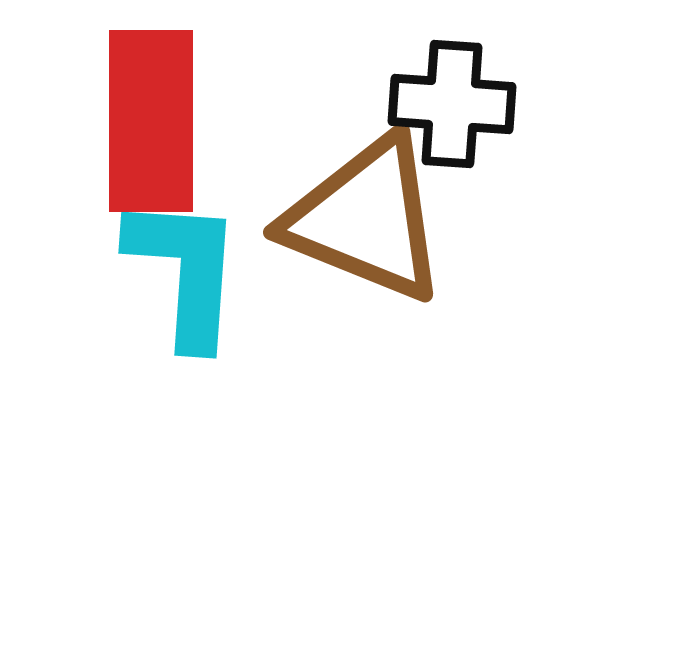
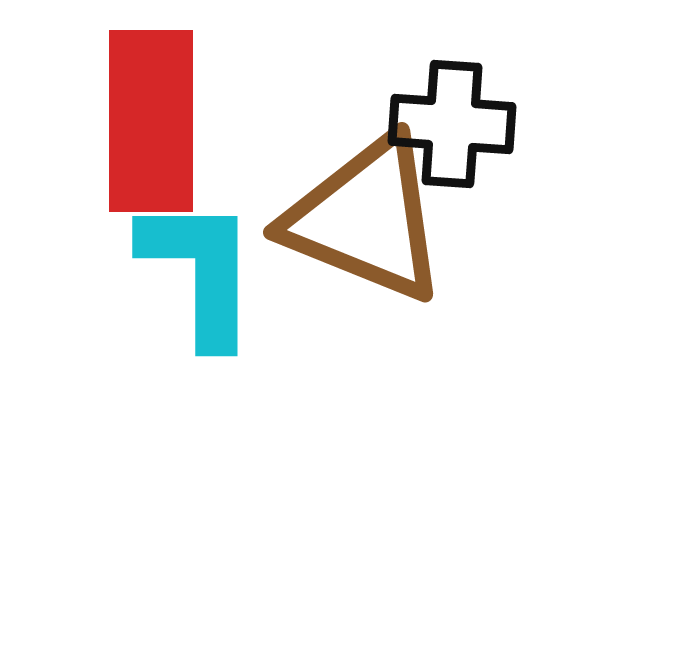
black cross: moved 20 px down
cyan L-shape: moved 15 px right; rotated 4 degrees counterclockwise
